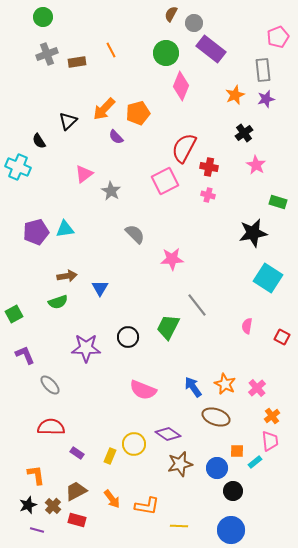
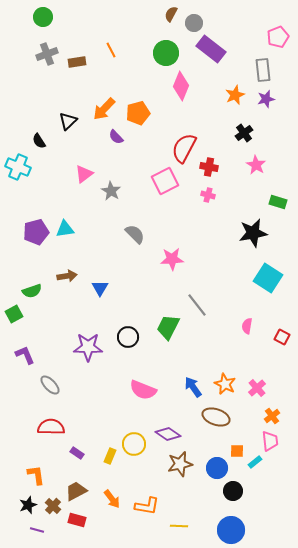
green semicircle at (58, 302): moved 26 px left, 11 px up
purple star at (86, 348): moved 2 px right, 1 px up
